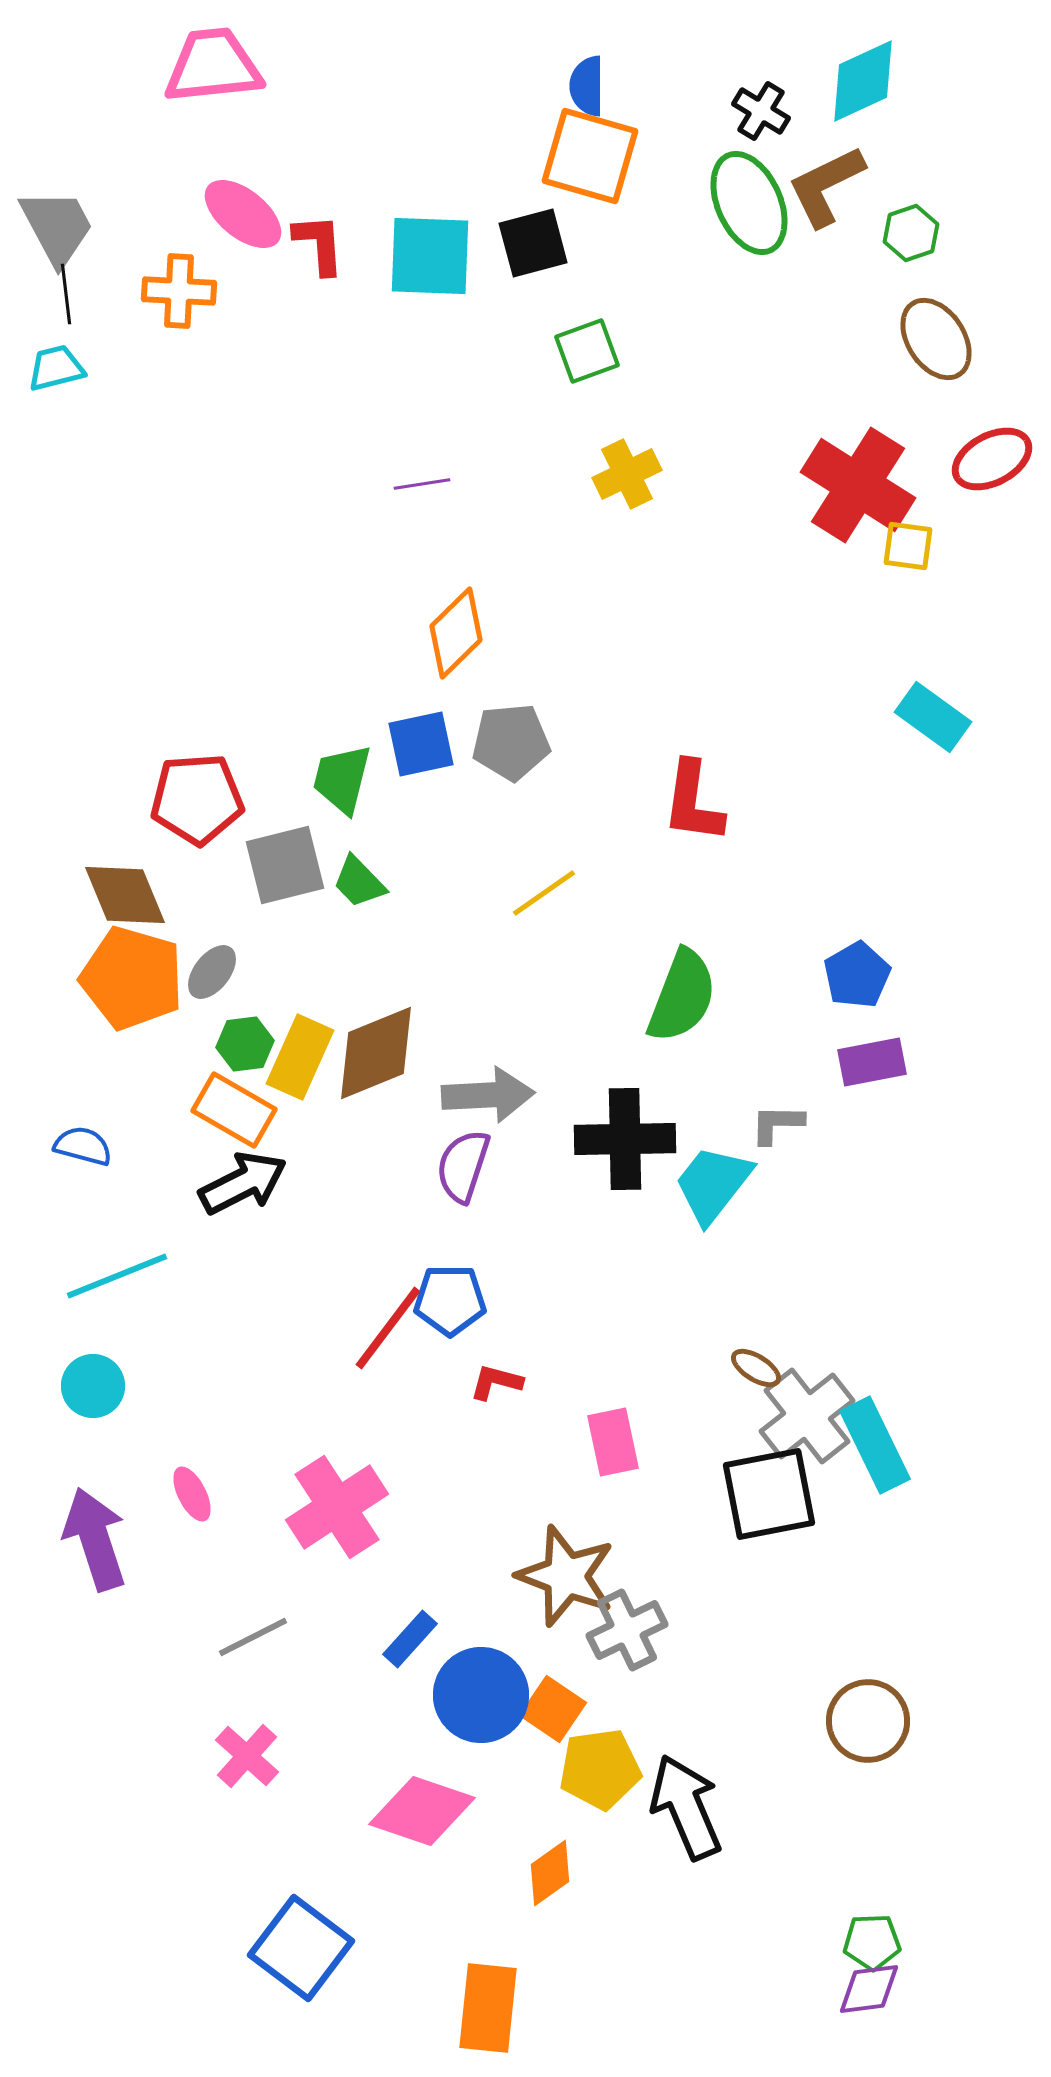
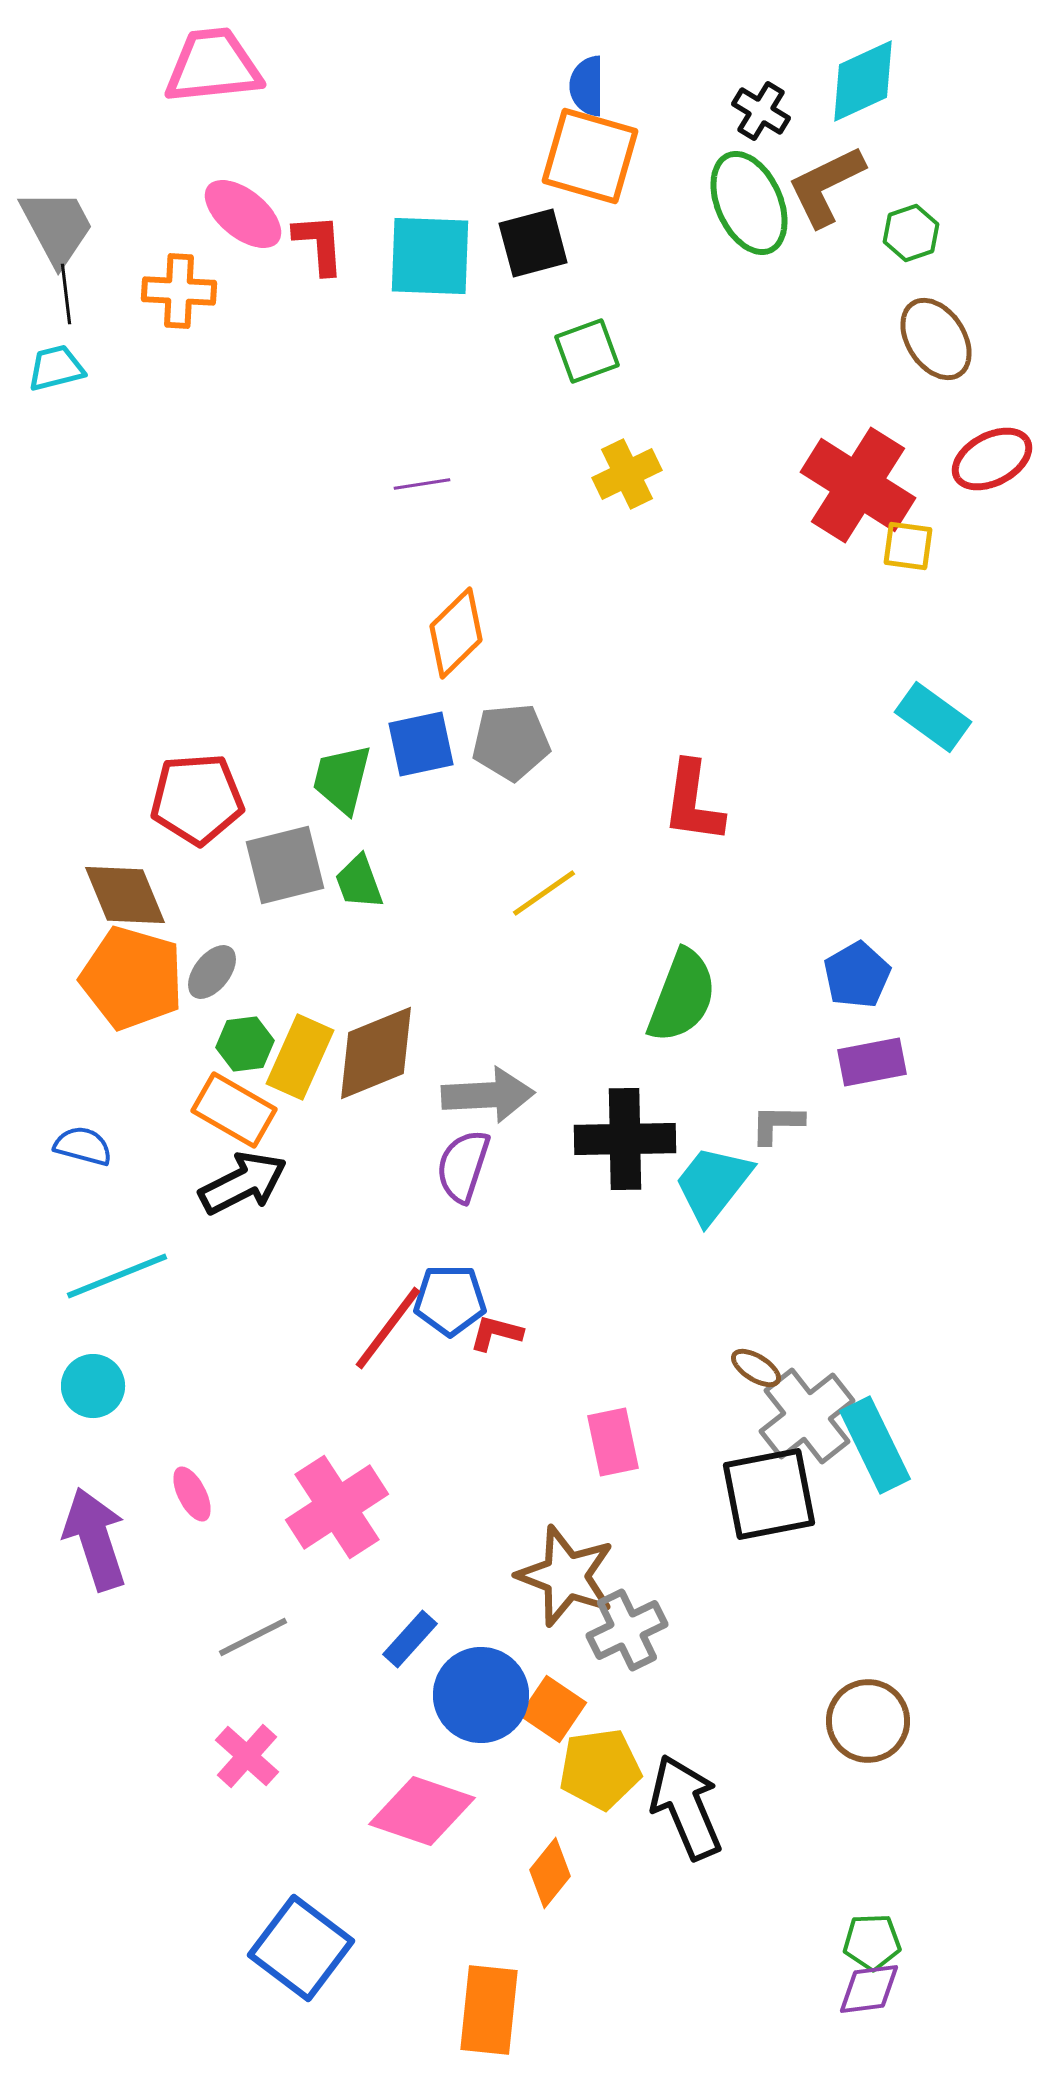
green trapezoid at (359, 882): rotated 24 degrees clockwise
red L-shape at (496, 1382): moved 49 px up
orange diamond at (550, 1873): rotated 16 degrees counterclockwise
orange rectangle at (488, 2008): moved 1 px right, 2 px down
